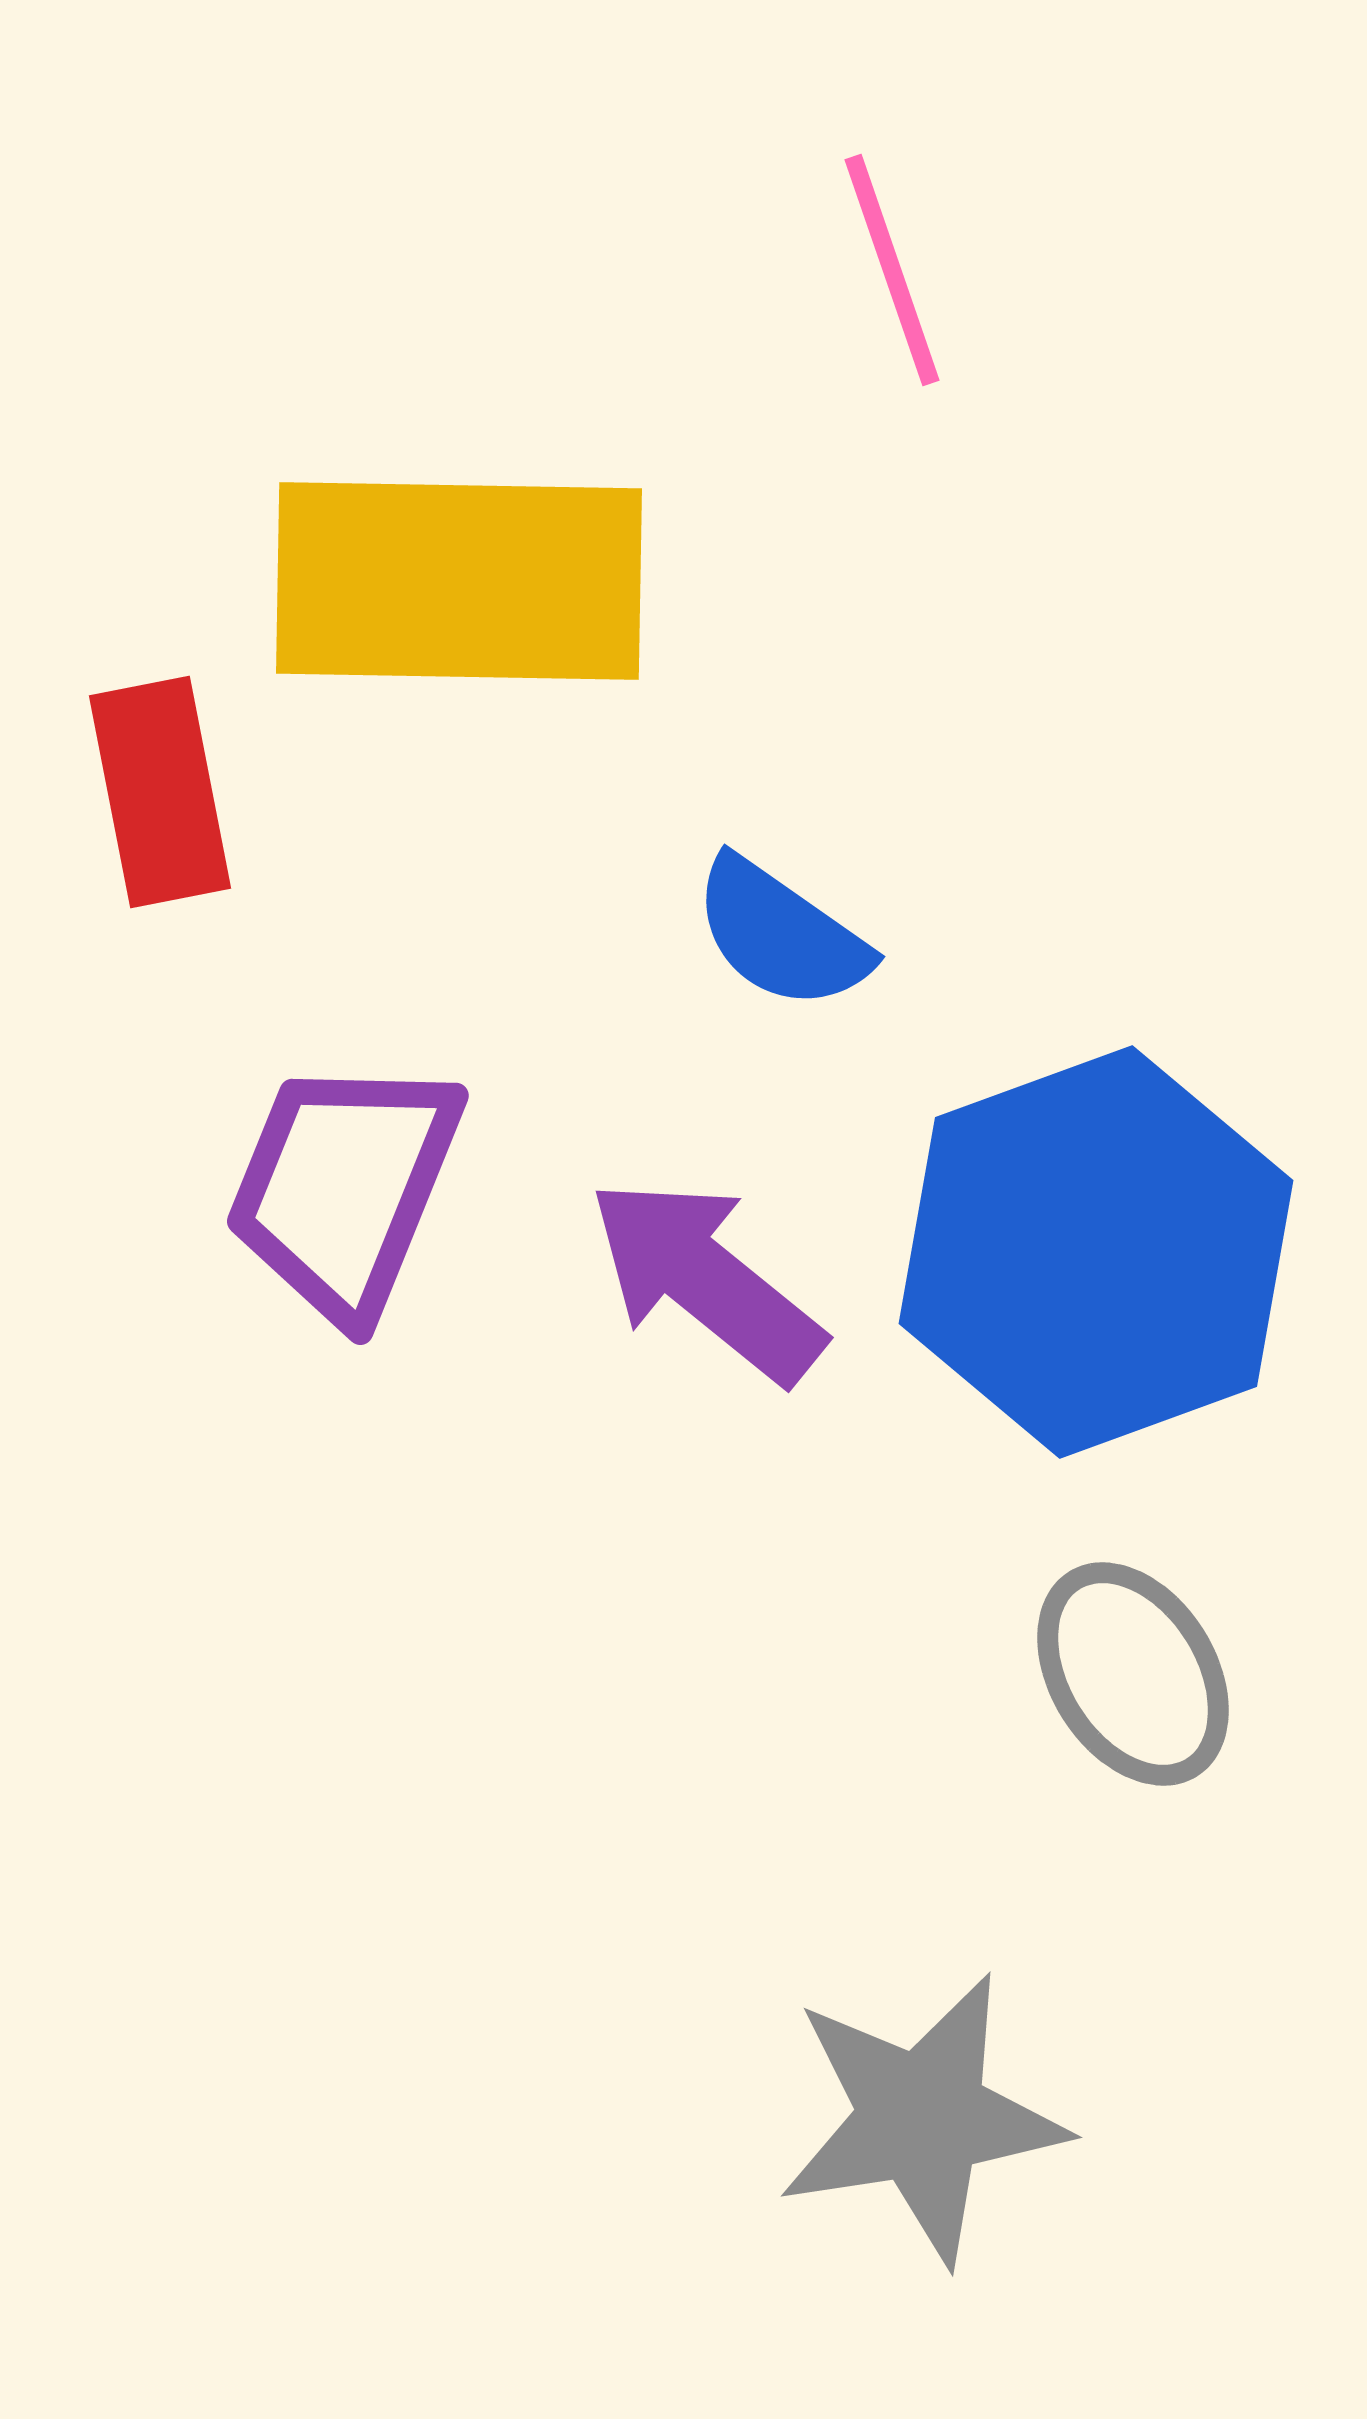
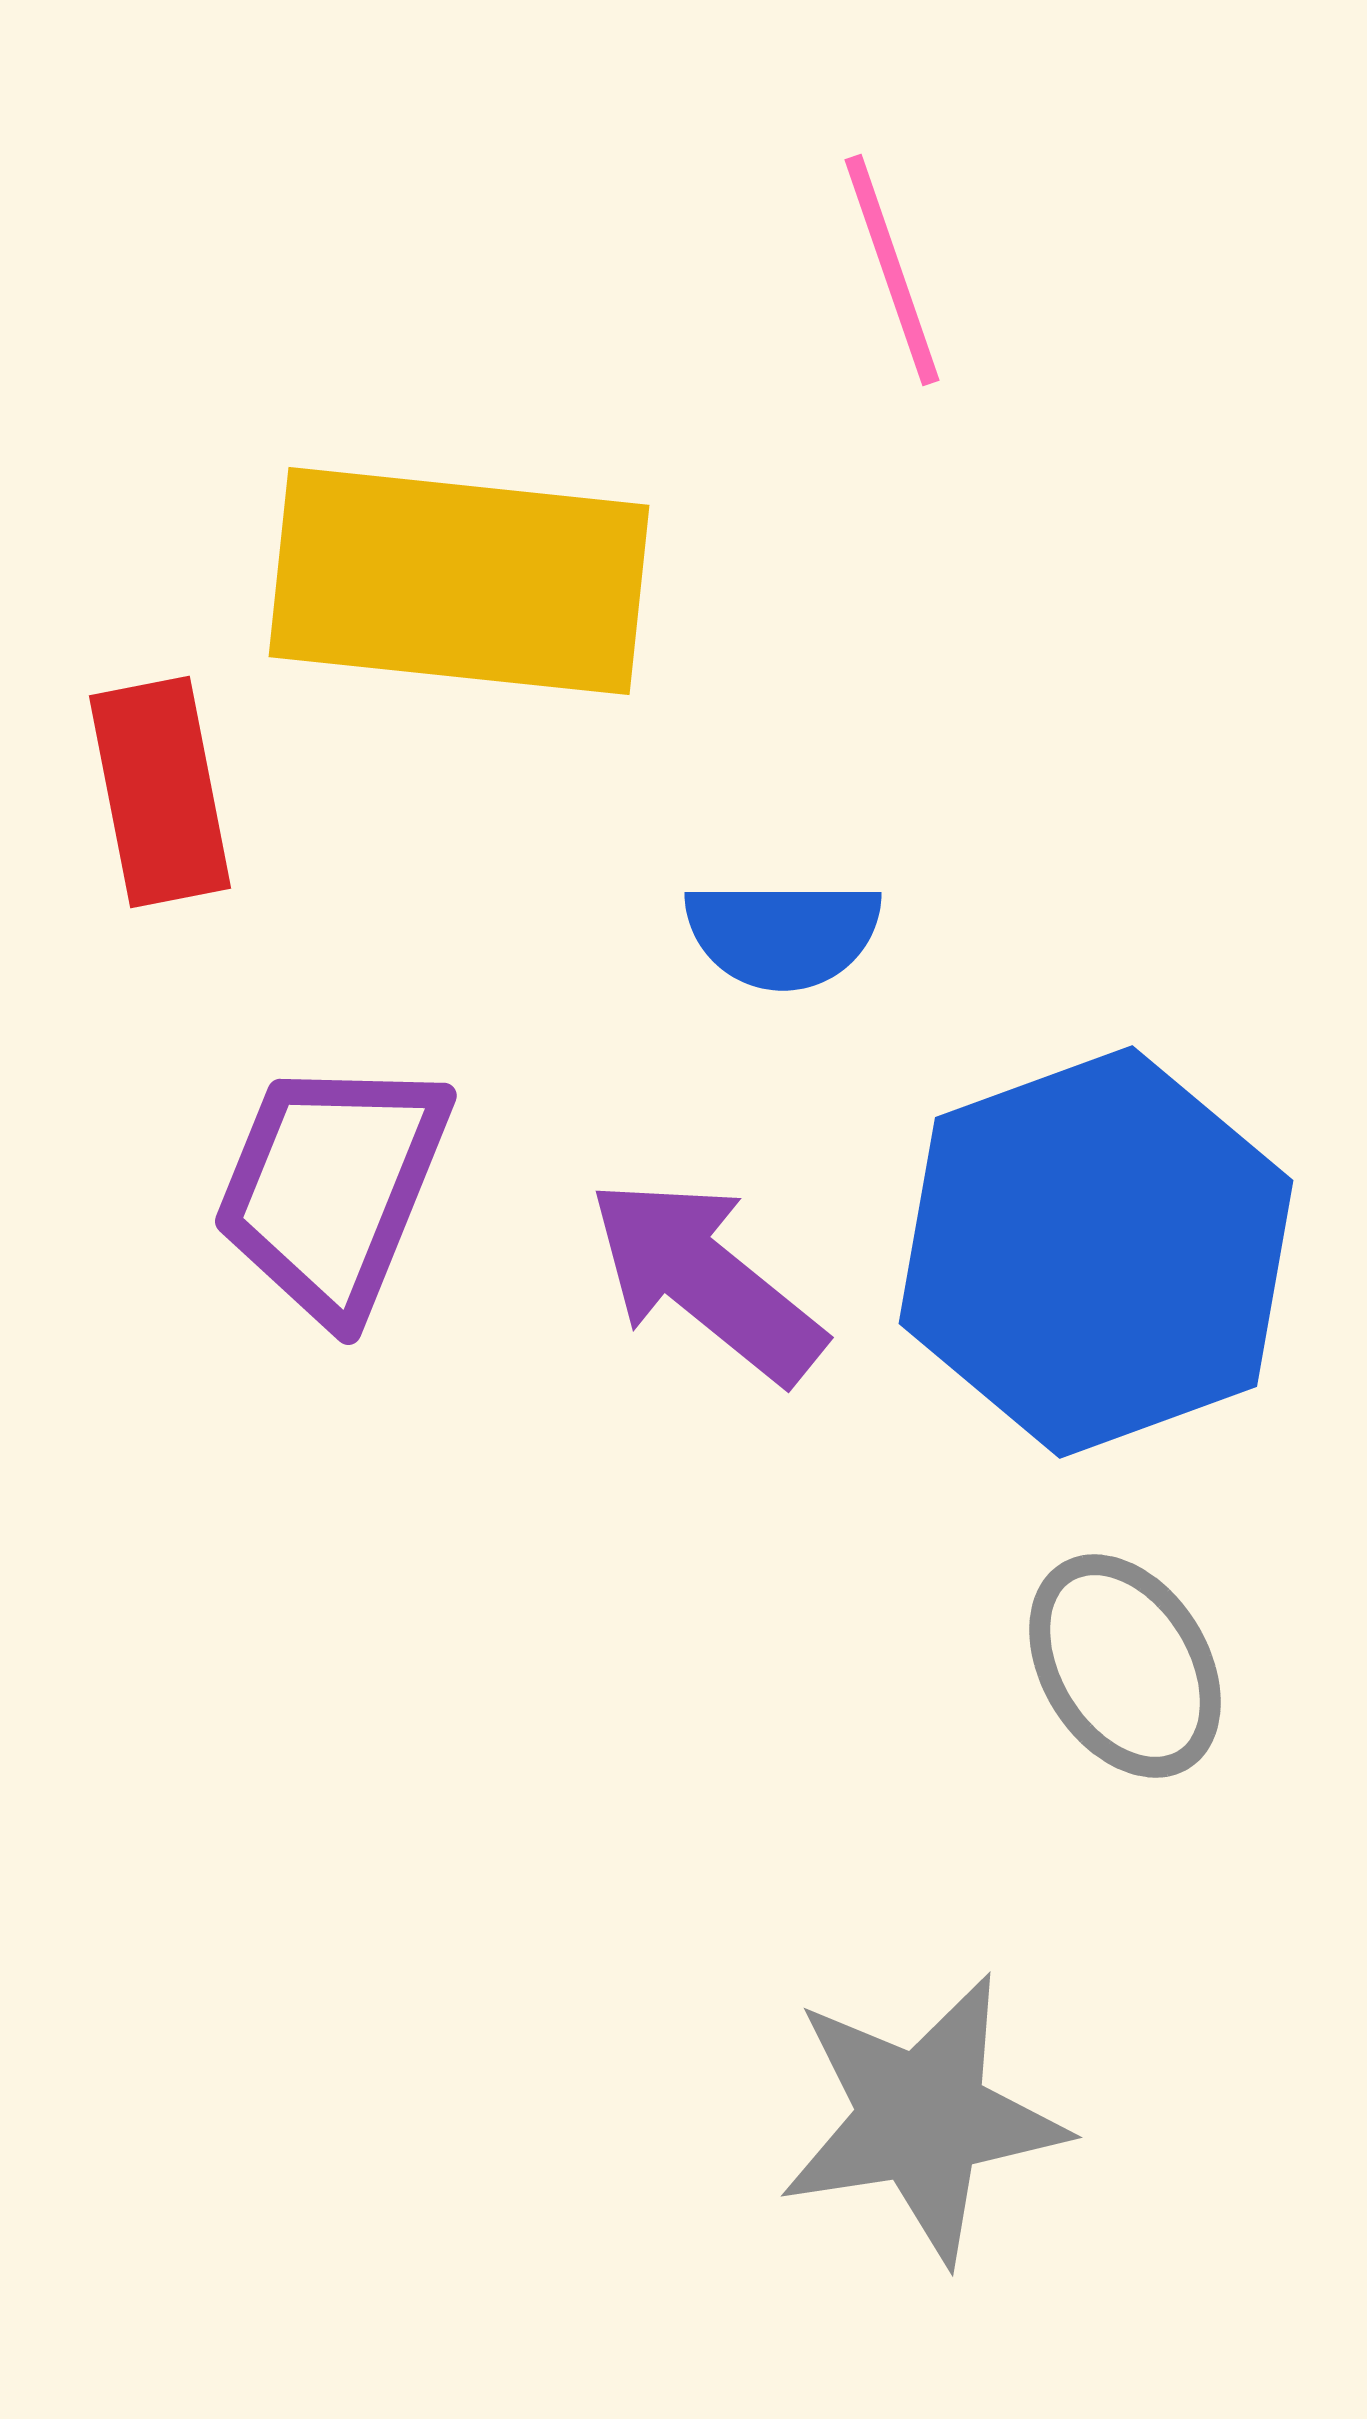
yellow rectangle: rotated 5 degrees clockwise
blue semicircle: moved 2 px right; rotated 35 degrees counterclockwise
purple trapezoid: moved 12 px left
gray ellipse: moved 8 px left, 8 px up
